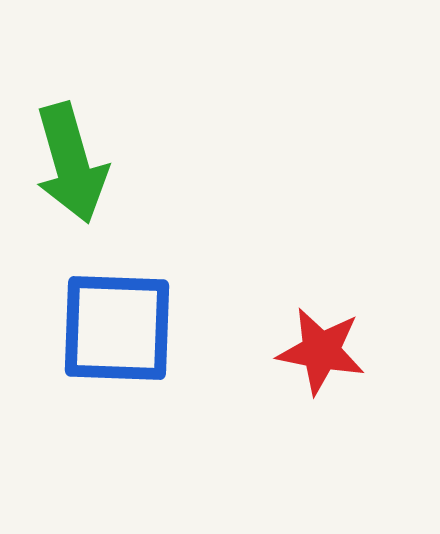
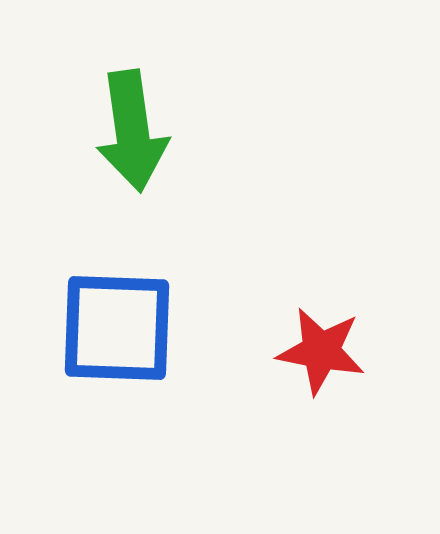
green arrow: moved 61 px right, 32 px up; rotated 8 degrees clockwise
